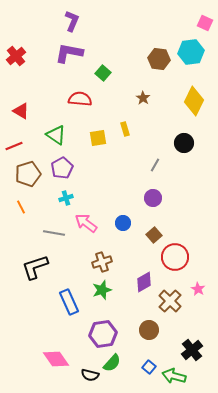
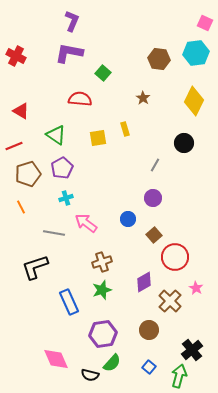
cyan hexagon at (191, 52): moved 5 px right, 1 px down
red cross at (16, 56): rotated 24 degrees counterclockwise
blue circle at (123, 223): moved 5 px right, 4 px up
pink star at (198, 289): moved 2 px left, 1 px up
pink diamond at (56, 359): rotated 12 degrees clockwise
green arrow at (174, 376): moved 5 px right; rotated 90 degrees clockwise
